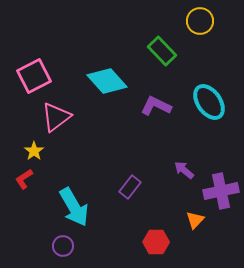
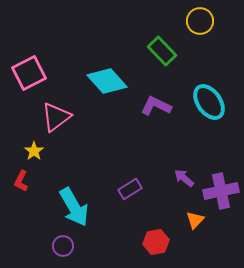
pink square: moved 5 px left, 3 px up
purple arrow: moved 8 px down
red L-shape: moved 3 px left, 2 px down; rotated 30 degrees counterclockwise
purple rectangle: moved 2 px down; rotated 20 degrees clockwise
red hexagon: rotated 10 degrees counterclockwise
